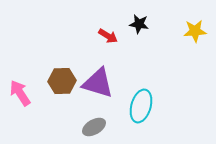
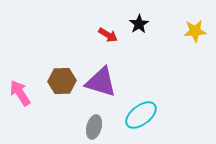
black star: rotated 30 degrees clockwise
red arrow: moved 1 px up
purple triangle: moved 3 px right, 1 px up
cyan ellipse: moved 9 px down; rotated 36 degrees clockwise
gray ellipse: rotated 45 degrees counterclockwise
